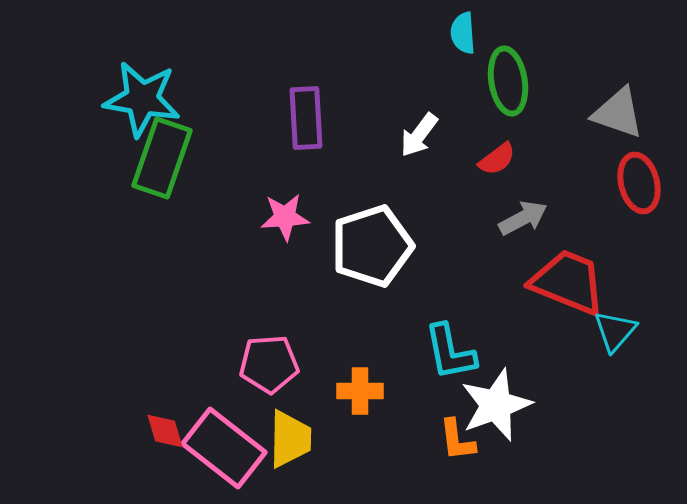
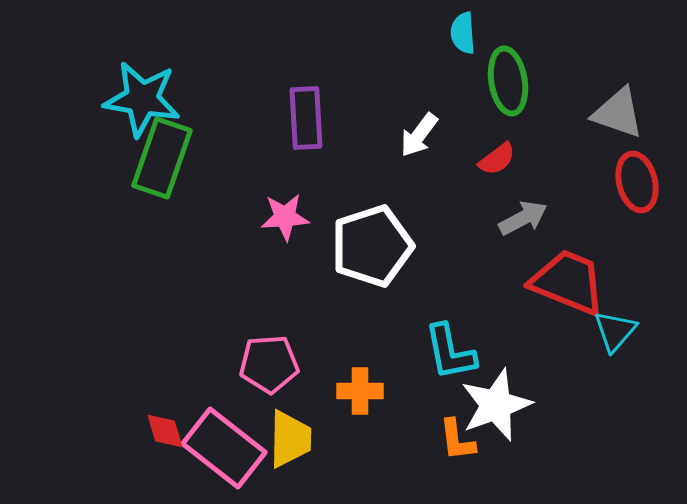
red ellipse: moved 2 px left, 1 px up
